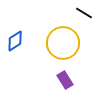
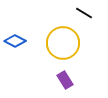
blue diamond: rotated 60 degrees clockwise
